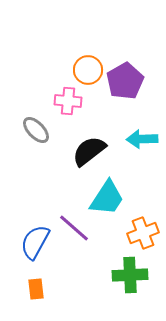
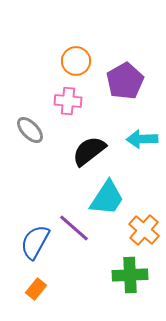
orange circle: moved 12 px left, 9 px up
gray ellipse: moved 6 px left
orange cross: moved 1 px right, 3 px up; rotated 28 degrees counterclockwise
orange rectangle: rotated 45 degrees clockwise
